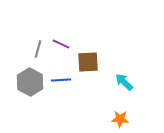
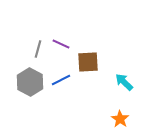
blue line: rotated 24 degrees counterclockwise
orange star: rotated 30 degrees clockwise
